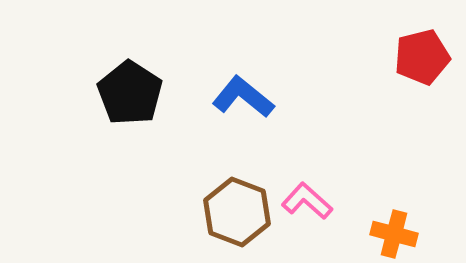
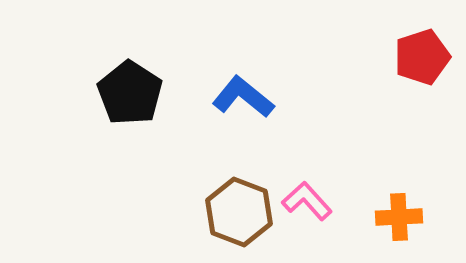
red pentagon: rotated 4 degrees counterclockwise
pink L-shape: rotated 6 degrees clockwise
brown hexagon: moved 2 px right
orange cross: moved 5 px right, 17 px up; rotated 18 degrees counterclockwise
